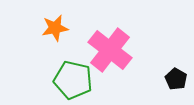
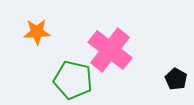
orange star: moved 18 px left, 4 px down; rotated 8 degrees clockwise
